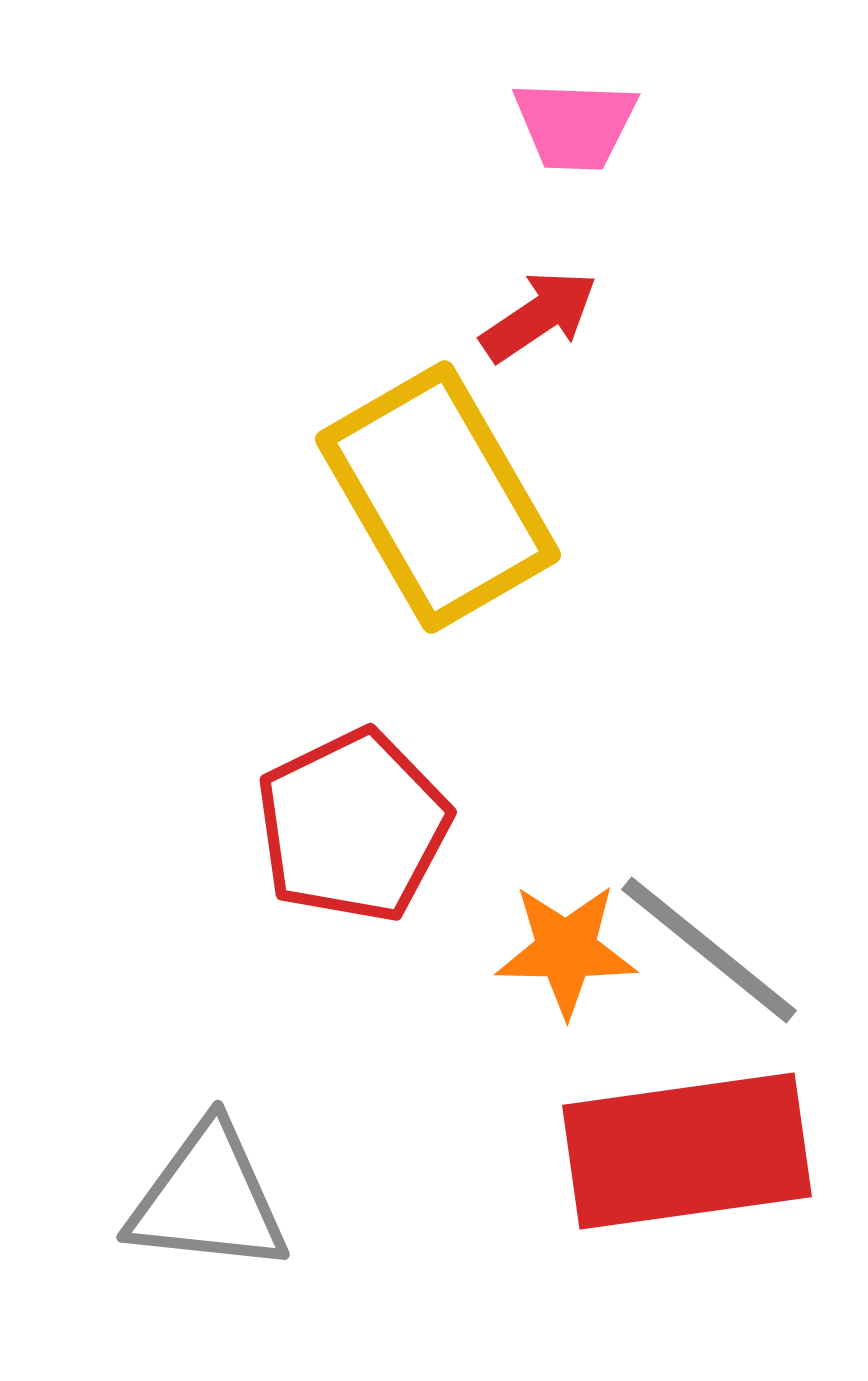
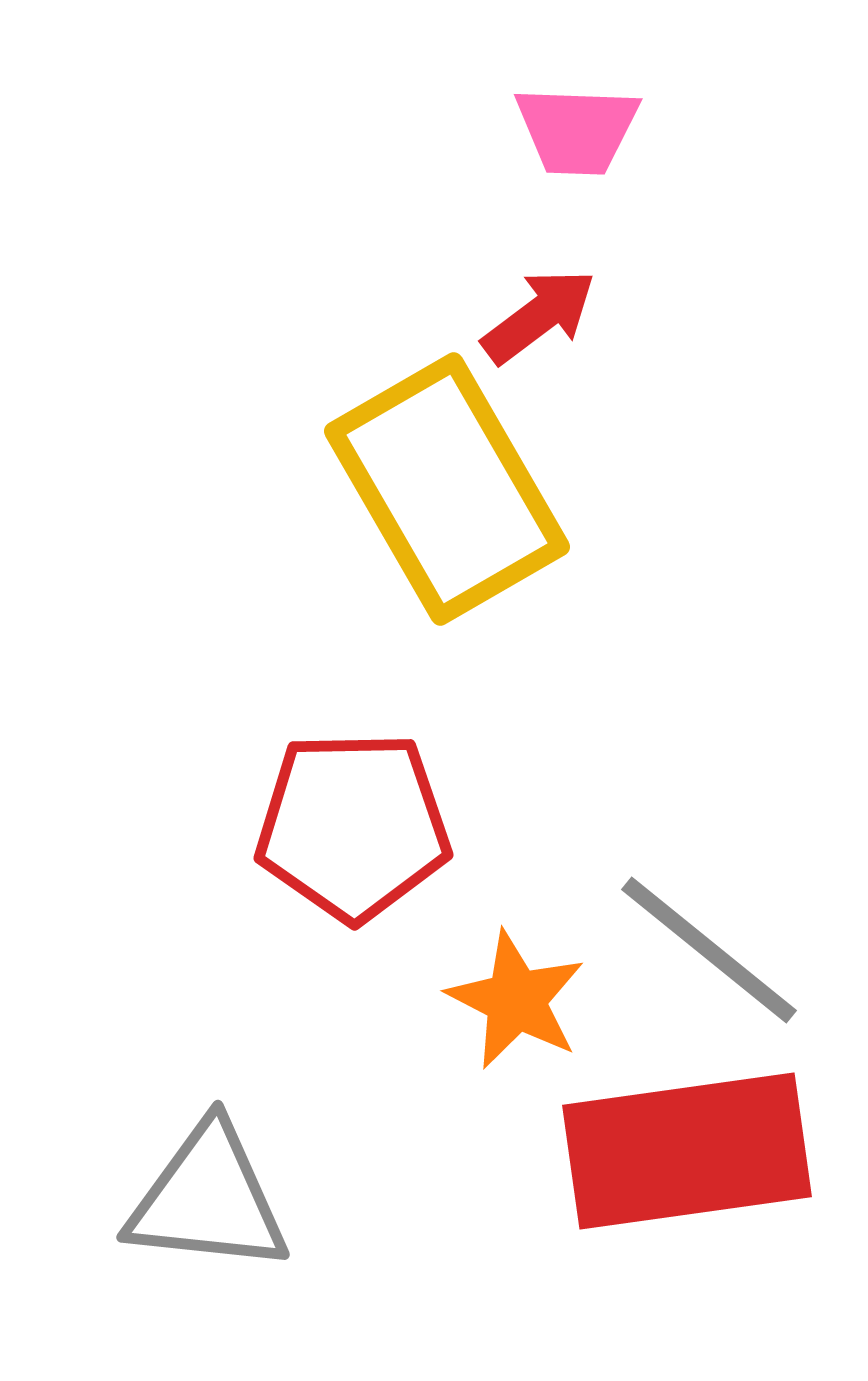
pink trapezoid: moved 2 px right, 5 px down
red arrow: rotated 3 degrees counterclockwise
yellow rectangle: moved 9 px right, 8 px up
red pentagon: rotated 25 degrees clockwise
orange star: moved 50 px left, 50 px down; rotated 26 degrees clockwise
